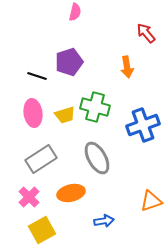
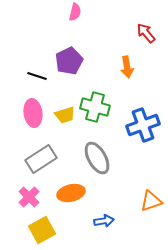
purple pentagon: moved 1 px up; rotated 8 degrees counterclockwise
